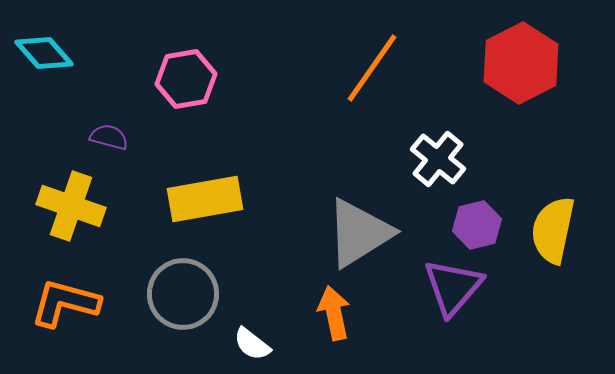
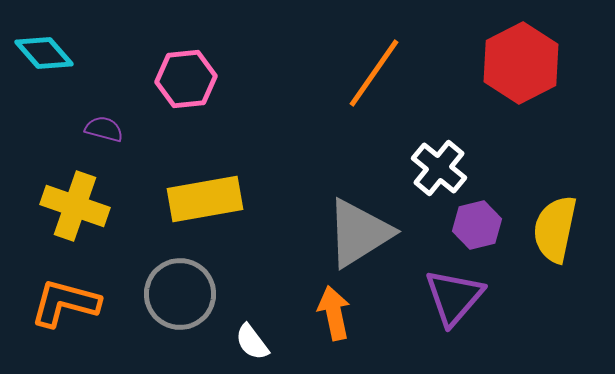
orange line: moved 2 px right, 5 px down
pink hexagon: rotated 4 degrees clockwise
purple semicircle: moved 5 px left, 8 px up
white cross: moved 1 px right, 9 px down
yellow cross: moved 4 px right
yellow semicircle: moved 2 px right, 1 px up
purple triangle: moved 1 px right, 10 px down
gray circle: moved 3 px left
white semicircle: moved 2 px up; rotated 15 degrees clockwise
